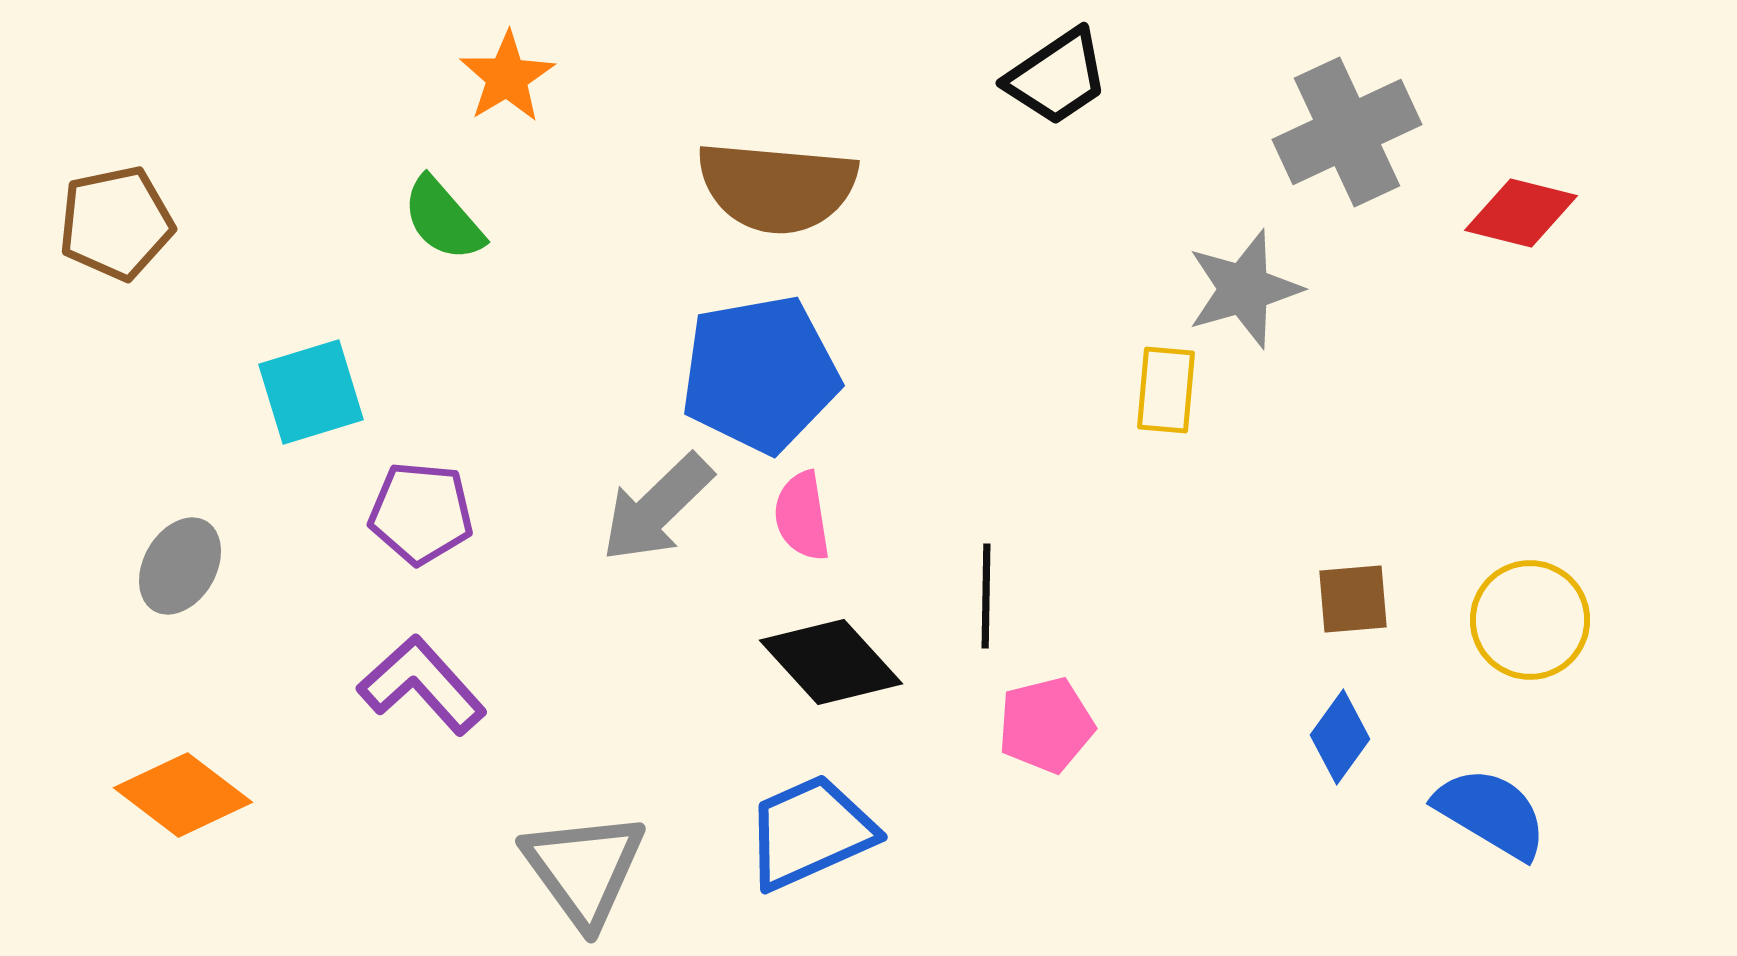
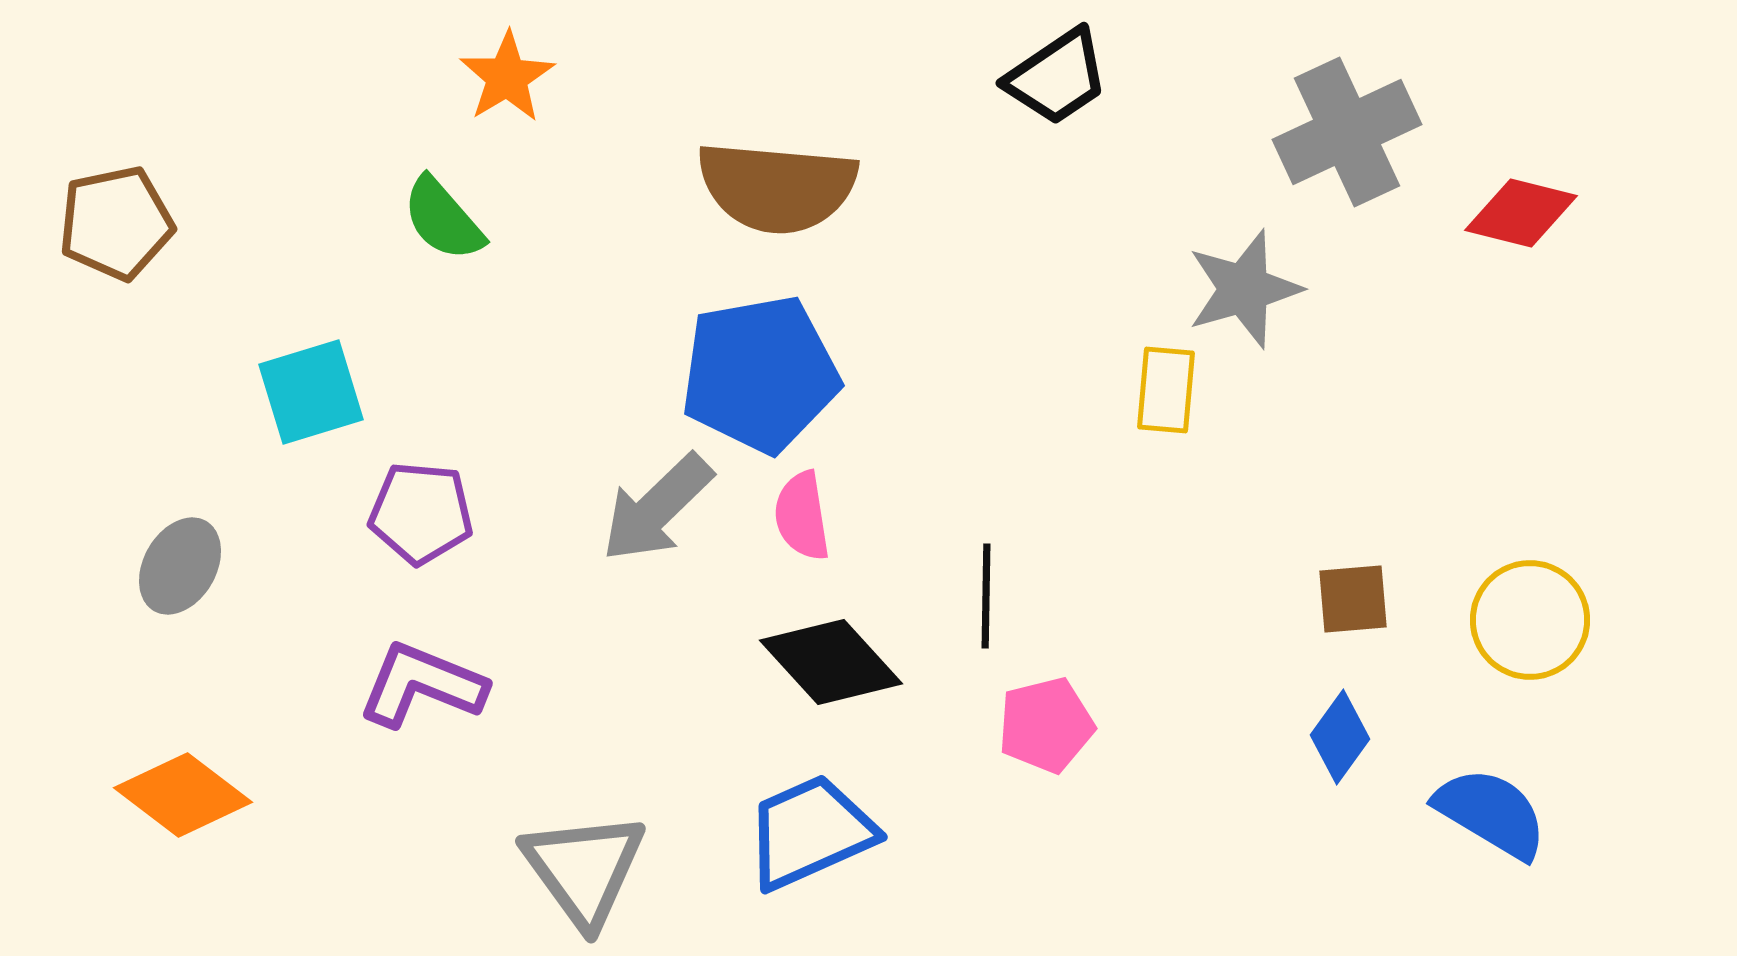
purple L-shape: rotated 26 degrees counterclockwise
